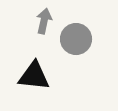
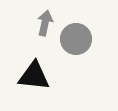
gray arrow: moved 1 px right, 2 px down
